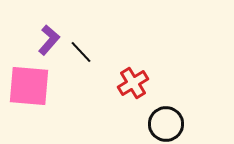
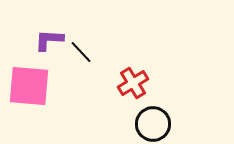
purple L-shape: rotated 128 degrees counterclockwise
black circle: moved 13 px left
